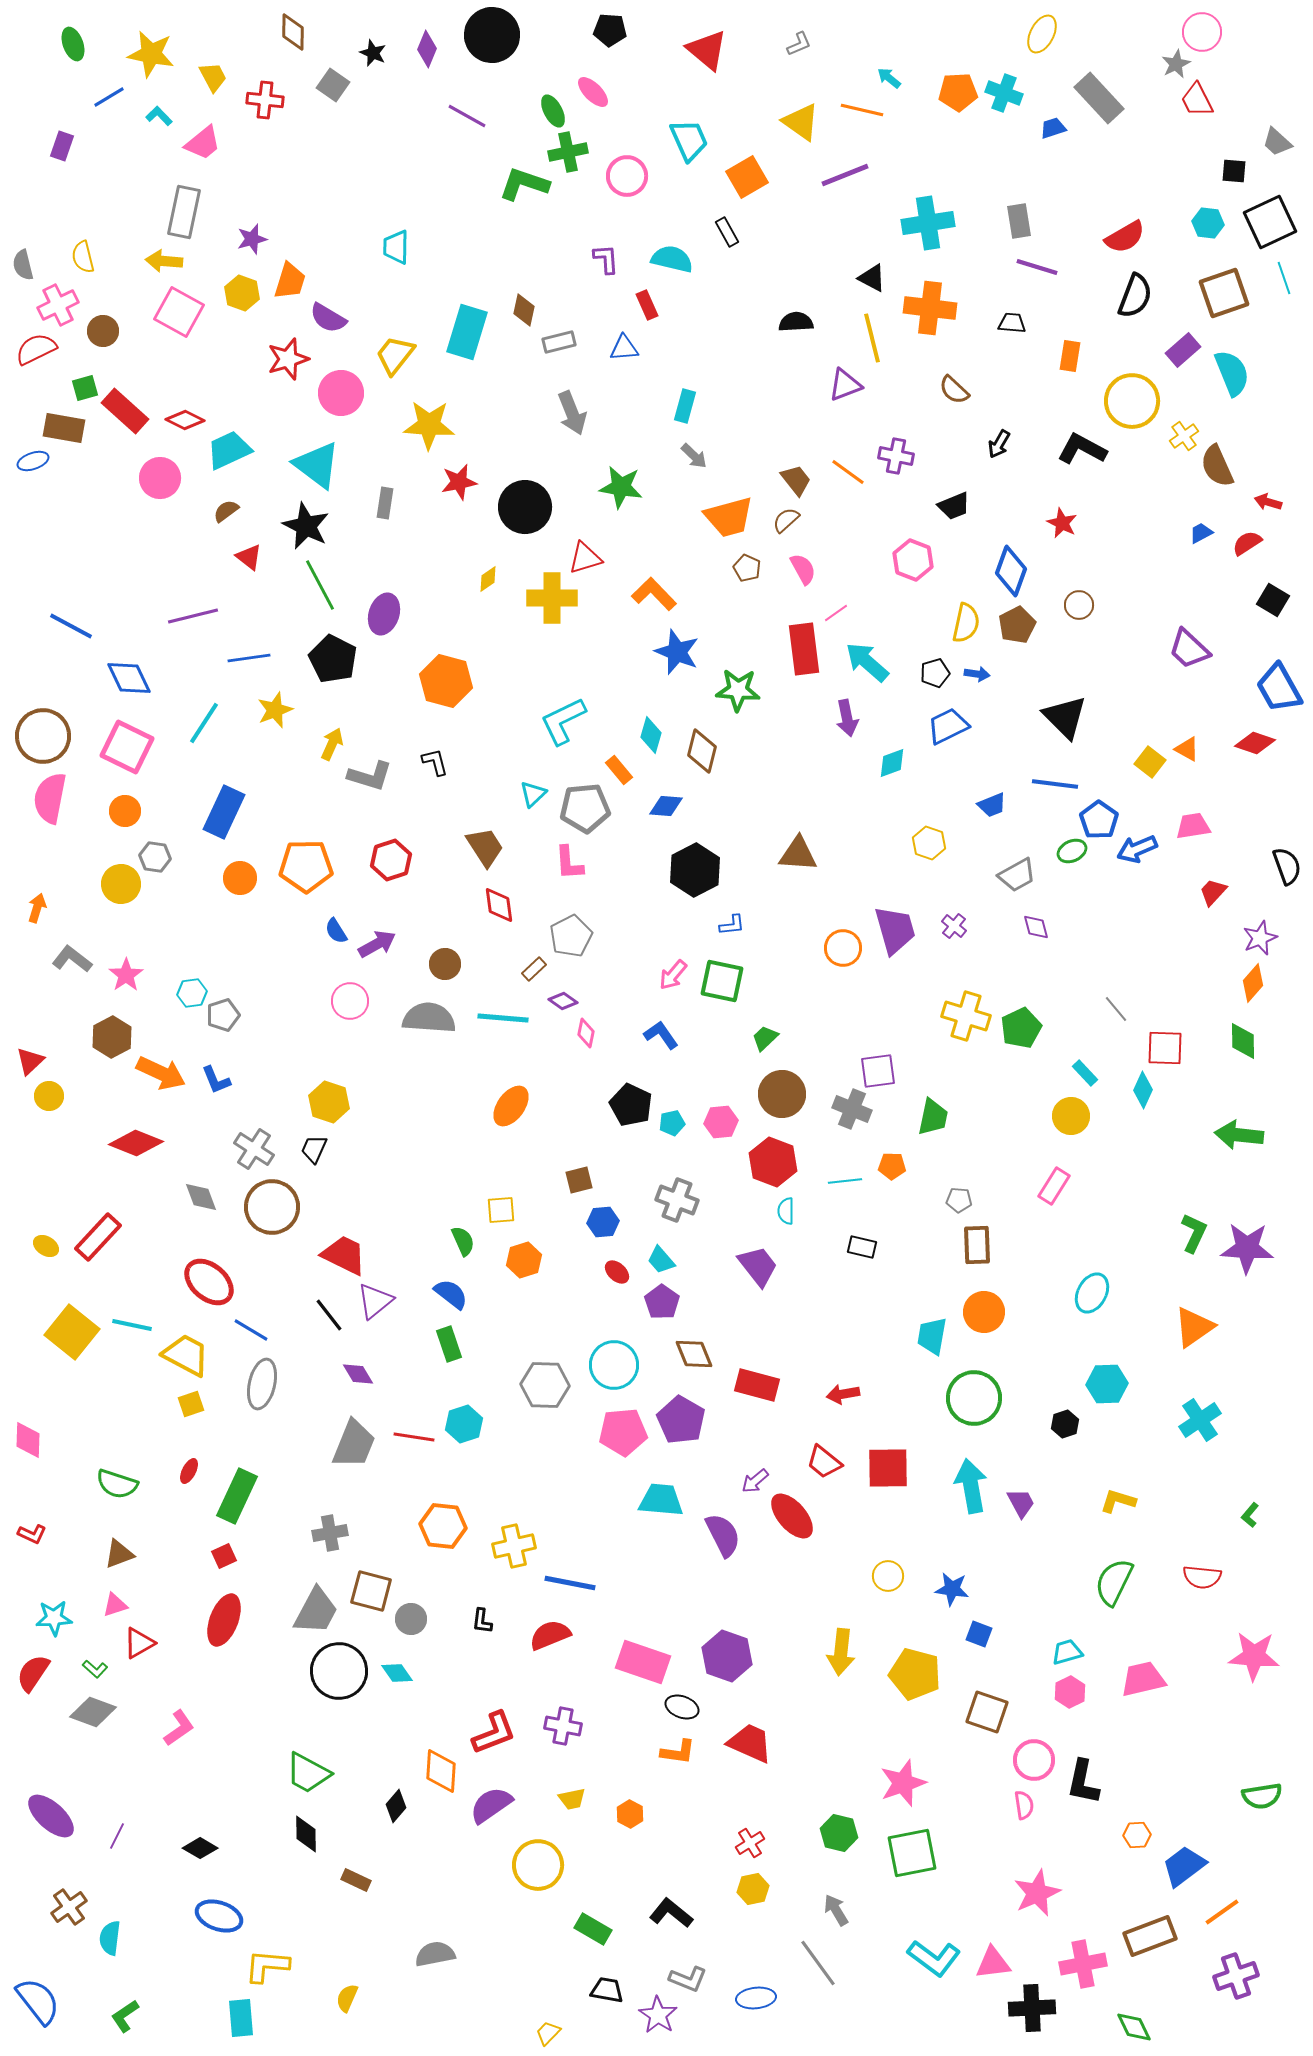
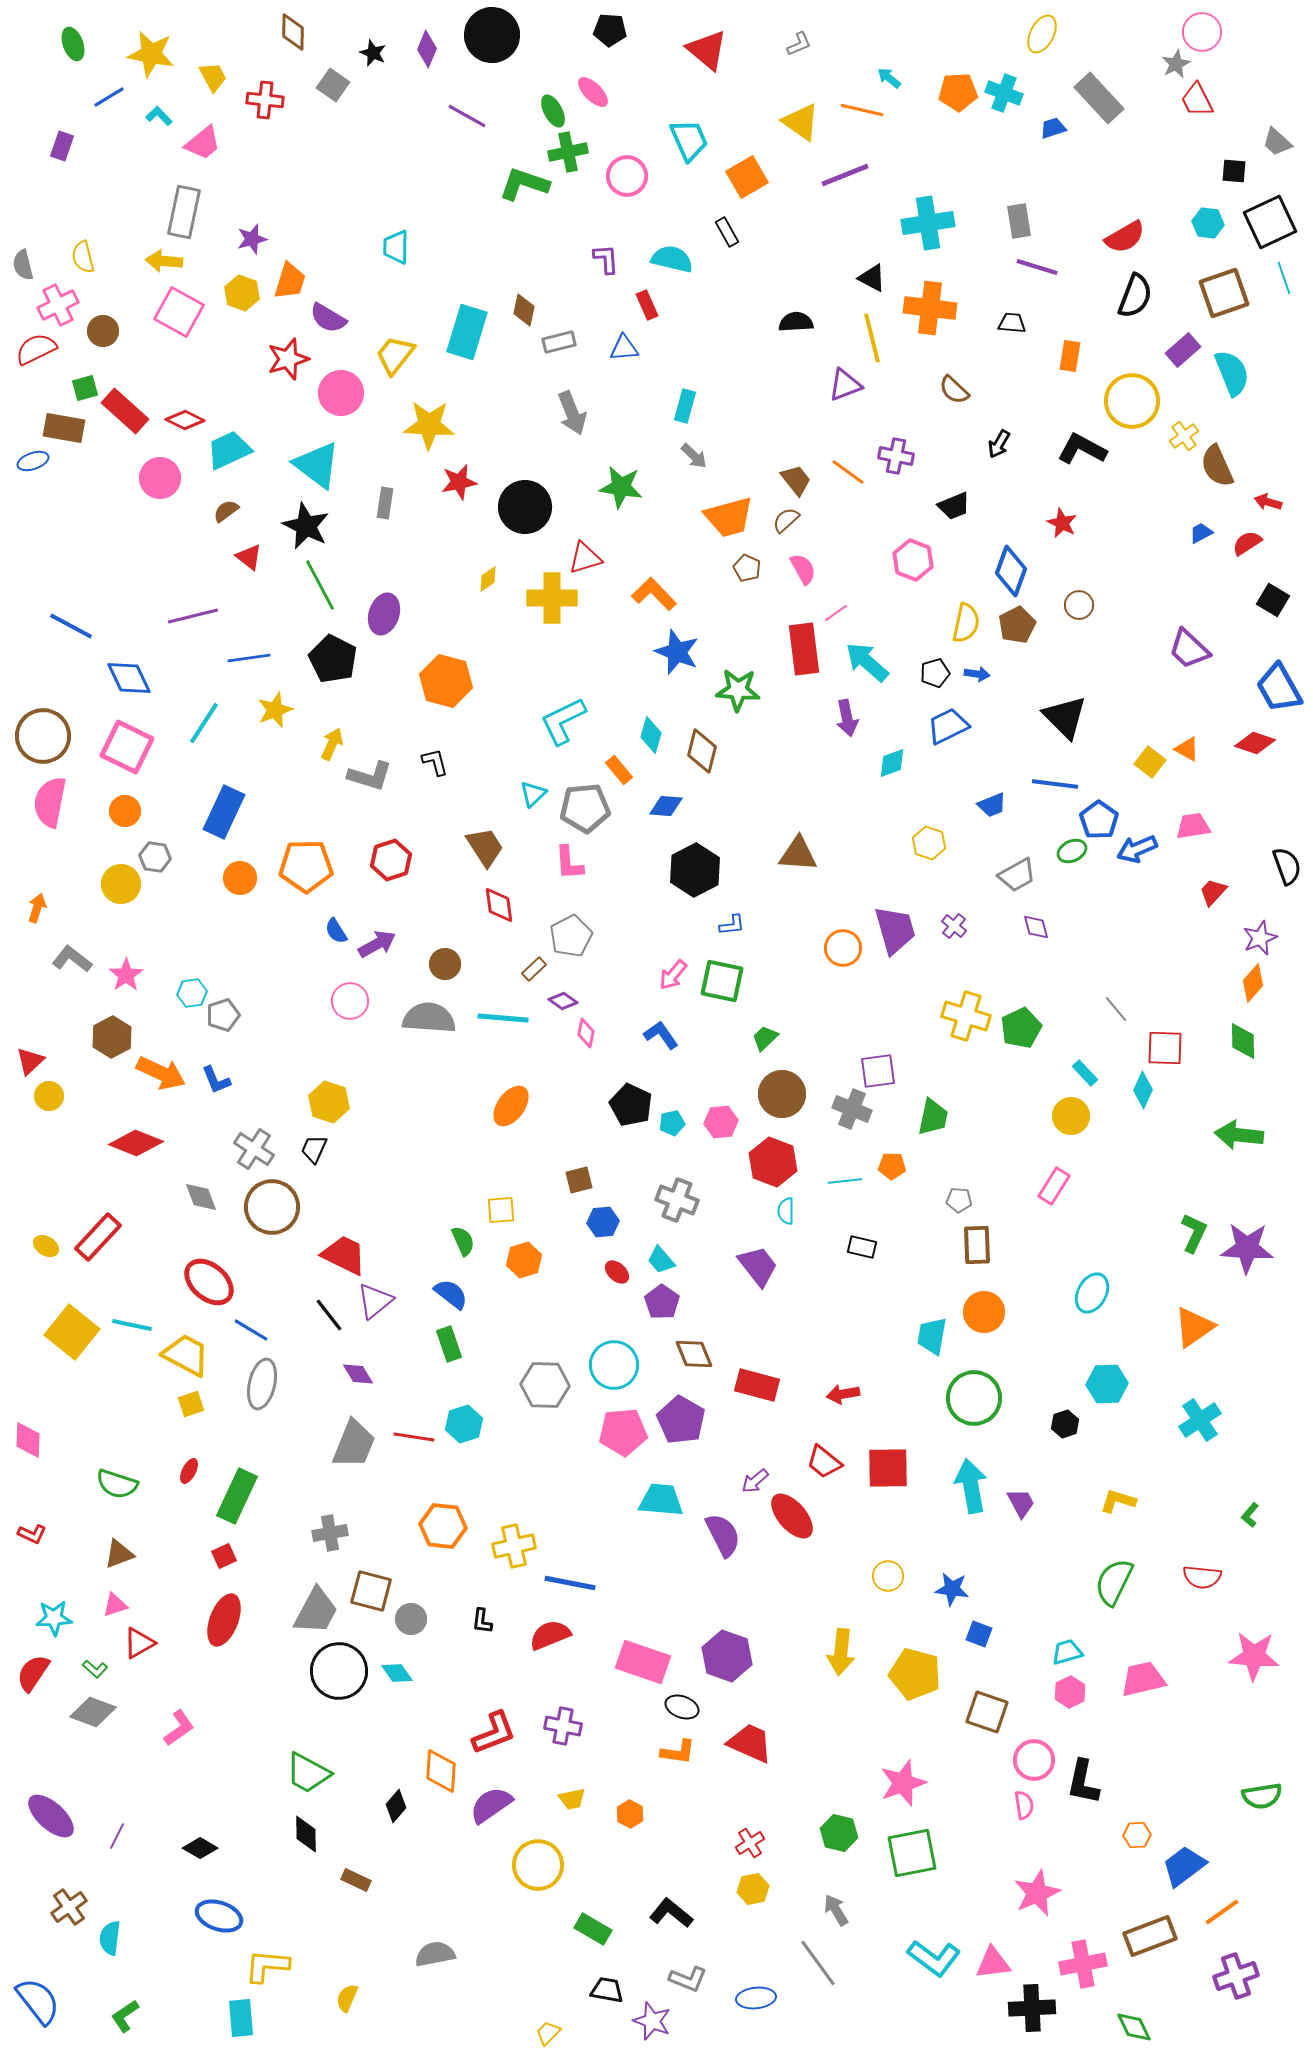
pink semicircle at (50, 798): moved 4 px down
purple star at (658, 2015): moved 6 px left, 6 px down; rotated 12 degrees counterclockwise
